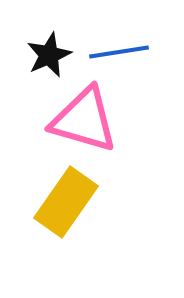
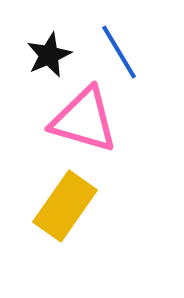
blue line: rotated 68 degrees clockwise
yellow rectangle: moved 1 px left, 4 px down
